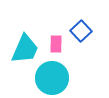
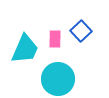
pink rectangle: moved 1 px left, 5 px up
cyan circle: moved 6 px right, 1 px down
